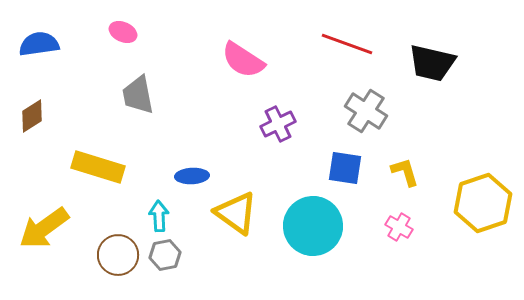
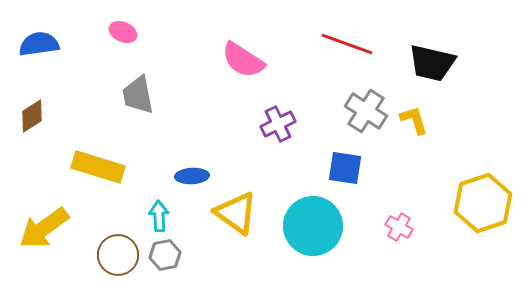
yellow L-shape: moved 9 px right, 52 px up
